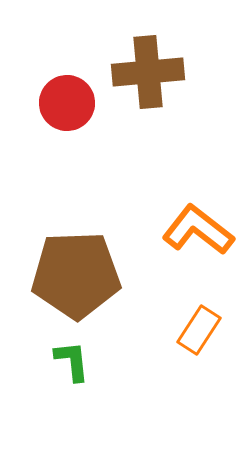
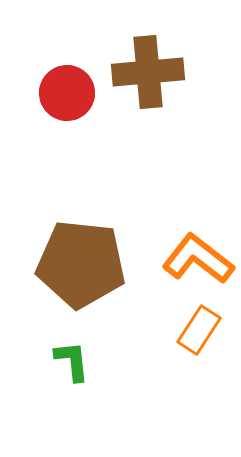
red circle: moved 10 px up
orange L-shape: moved 29 px down
brown pentagon: moved 5 px right, 11 px up; rotated 8 degrees clockwise
